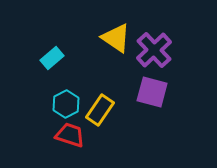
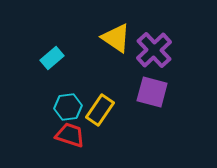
cyan hexagon: moved 2 px right, 3 px down; rotated 20 degrees clockwise
